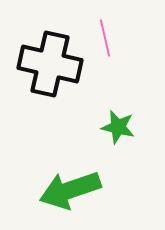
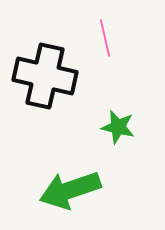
black cross: moved 5 px left, 12 px down
